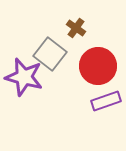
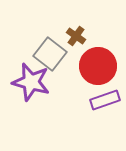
brown cross: moved 8 px down
purple star: moved 7 px right, 5 px down
purple rectangle: moved 1 px left, 1 px up
